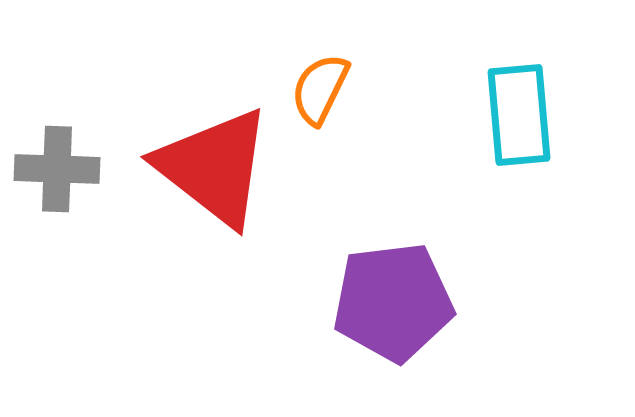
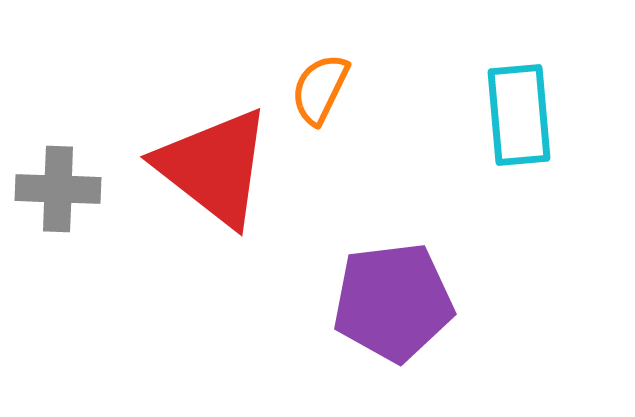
gray cross: moved 1 px right, 20 px down
